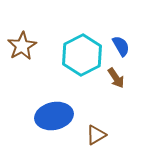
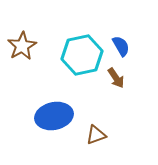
cyan hexagon: rotated 15 degrees clockwise
brown triangle: rotated 10 degrees clockwise
